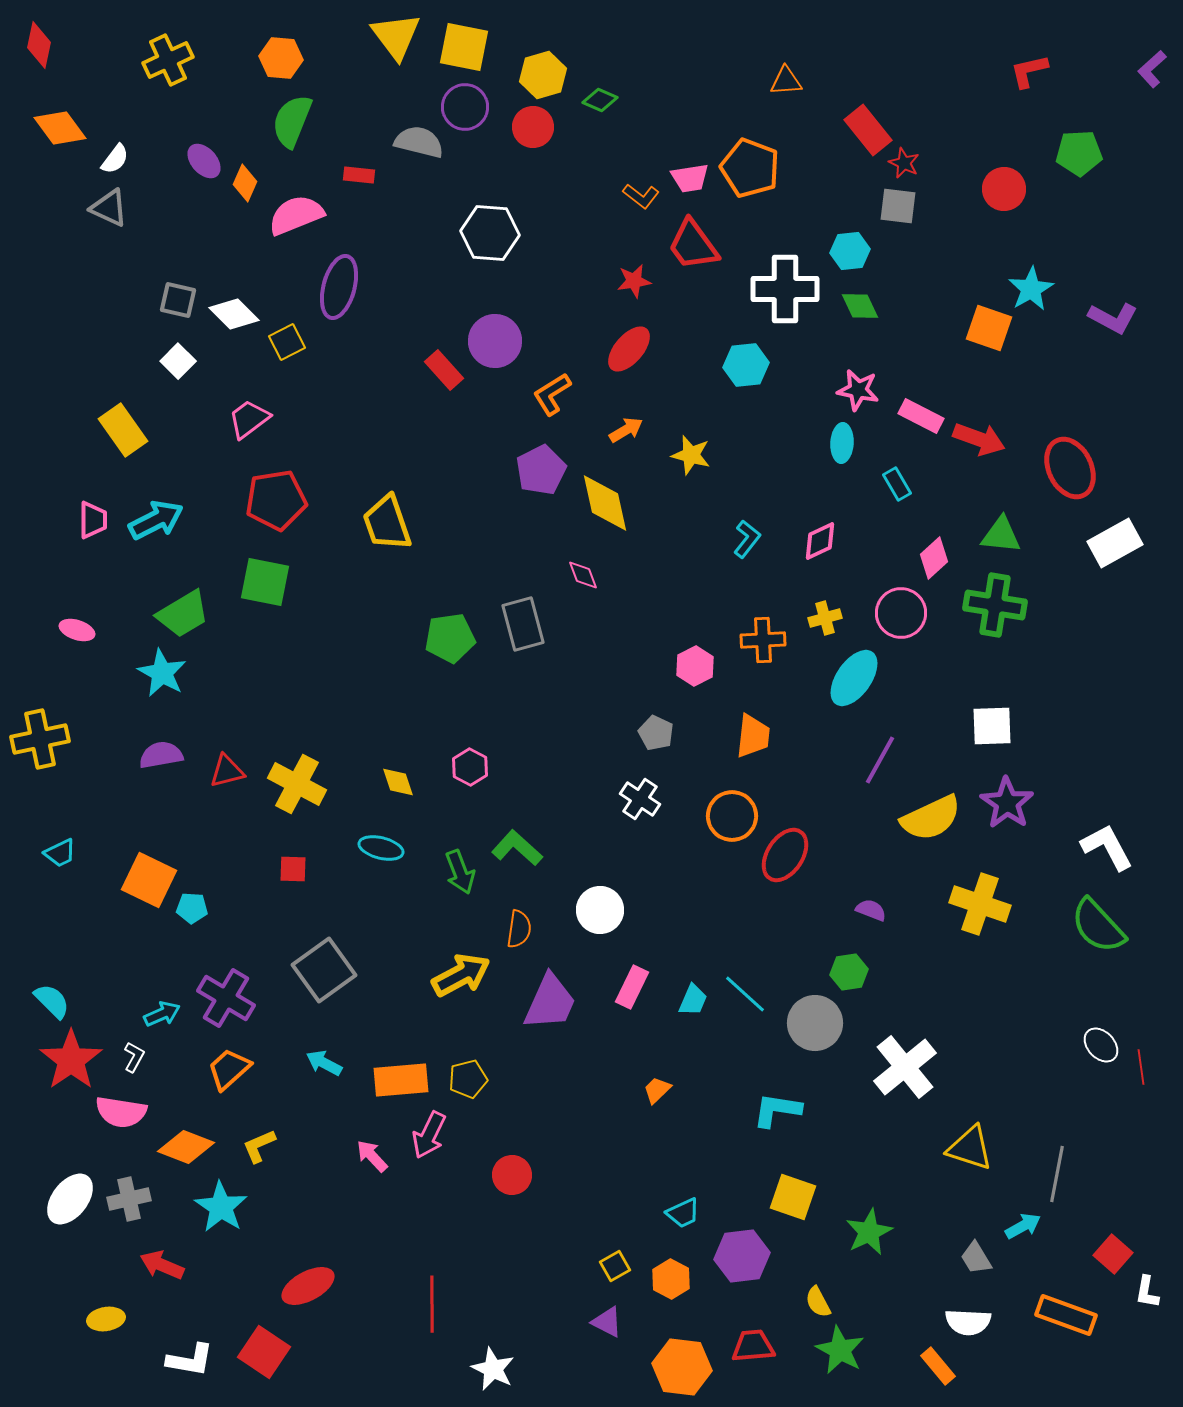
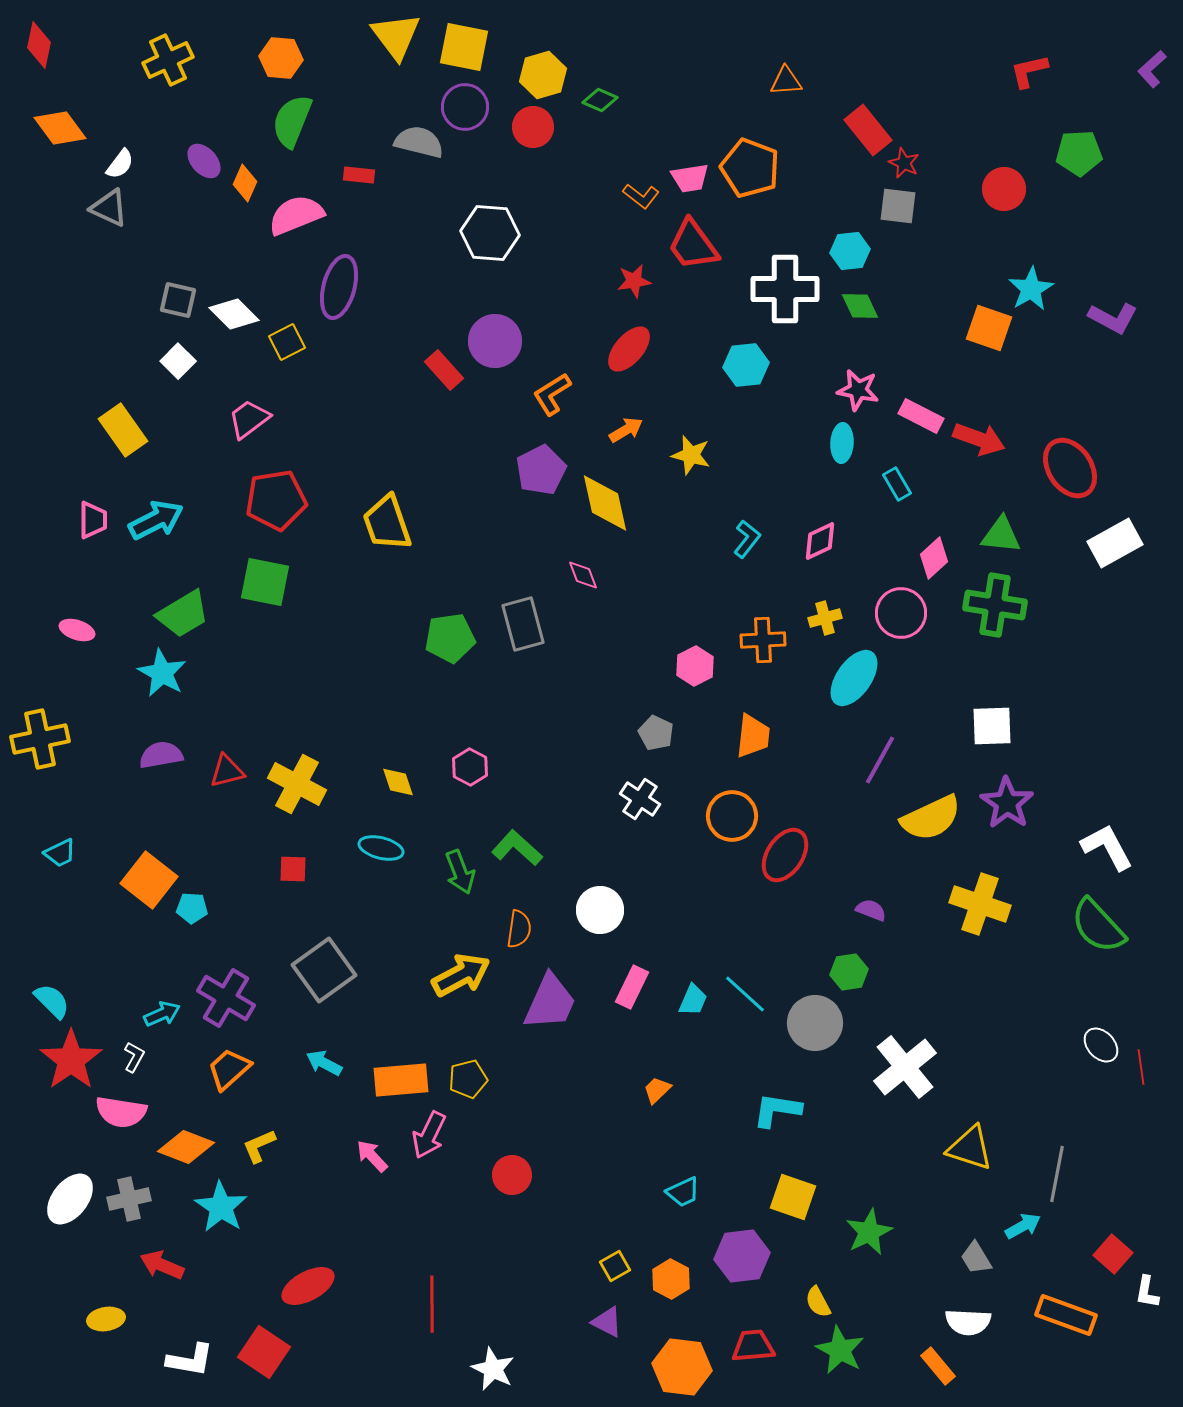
white semicircle at (115, 159): moved 5 px right, 5 px down
red ellipse at (1070, 468): rotated 8 degrees counterclockwise
orange square at (149, 880): rotated 12 degrees clockwise
cyan trapezoid at (683, 1213): moved 21 px up
